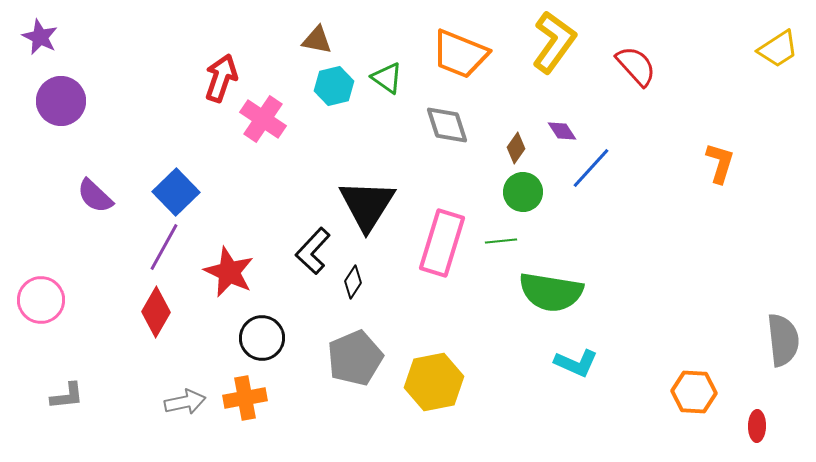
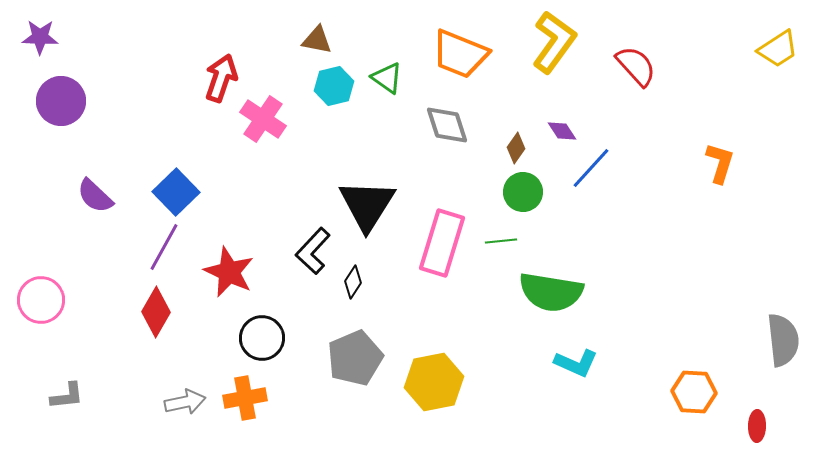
purple star: rotated 24 degrees counterclockwise
